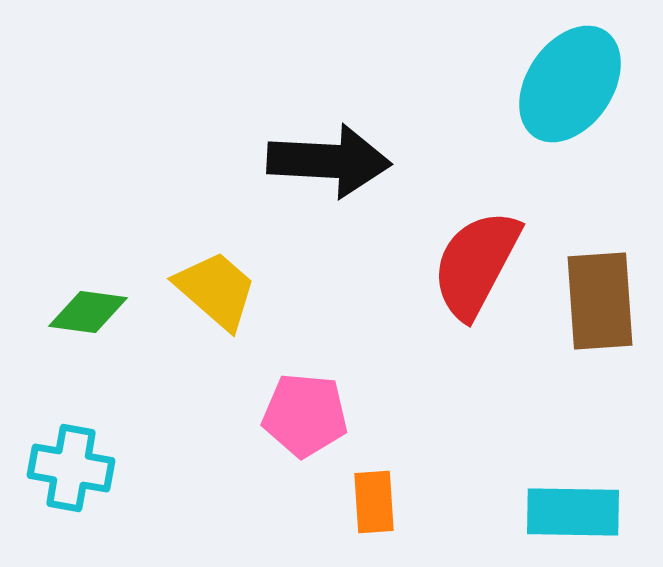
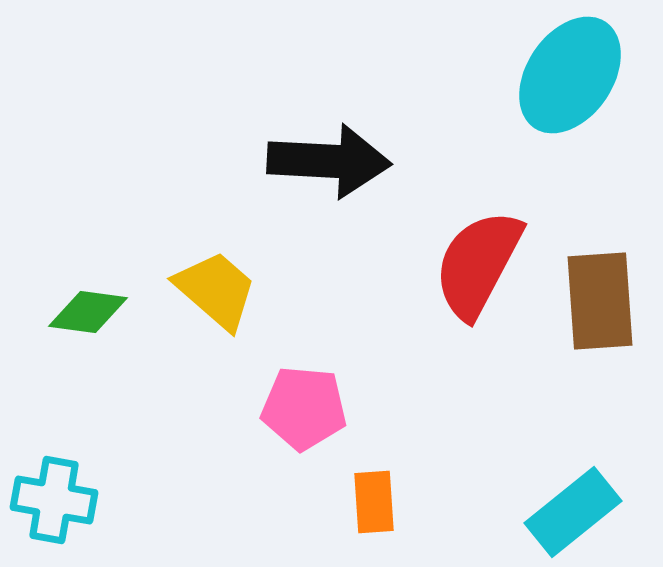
cyan ellipse: moved 9 px up
red semicircle: moved 2 px right
pink pentagon: moved 1 px left, 7 px up
cyan cross: moved 17 px left, 32 px down
cyan rectangle: rotated 40 degrees counterclockwise
